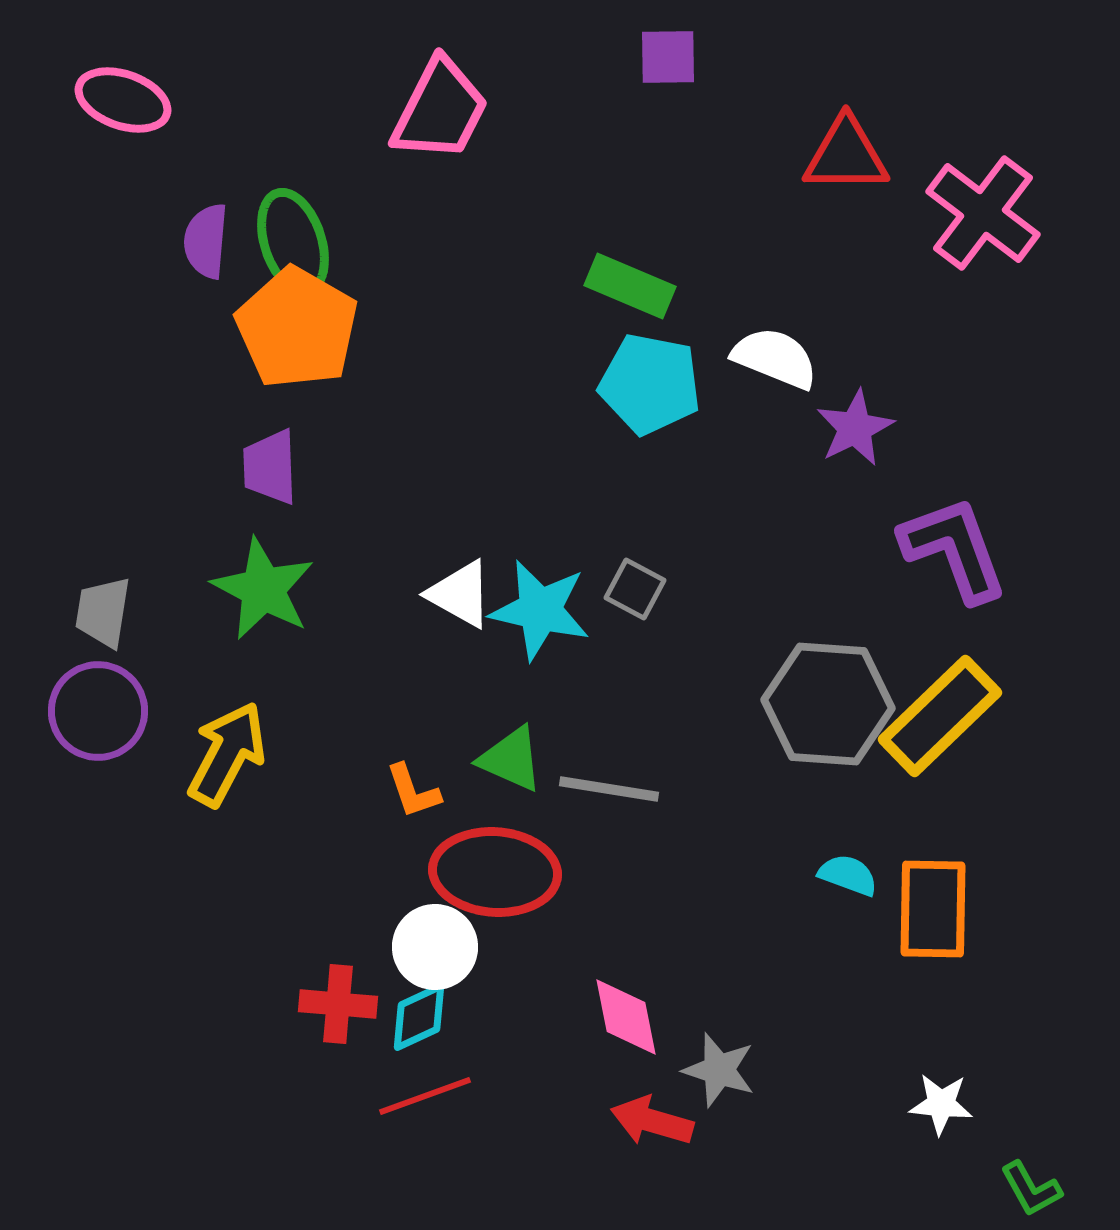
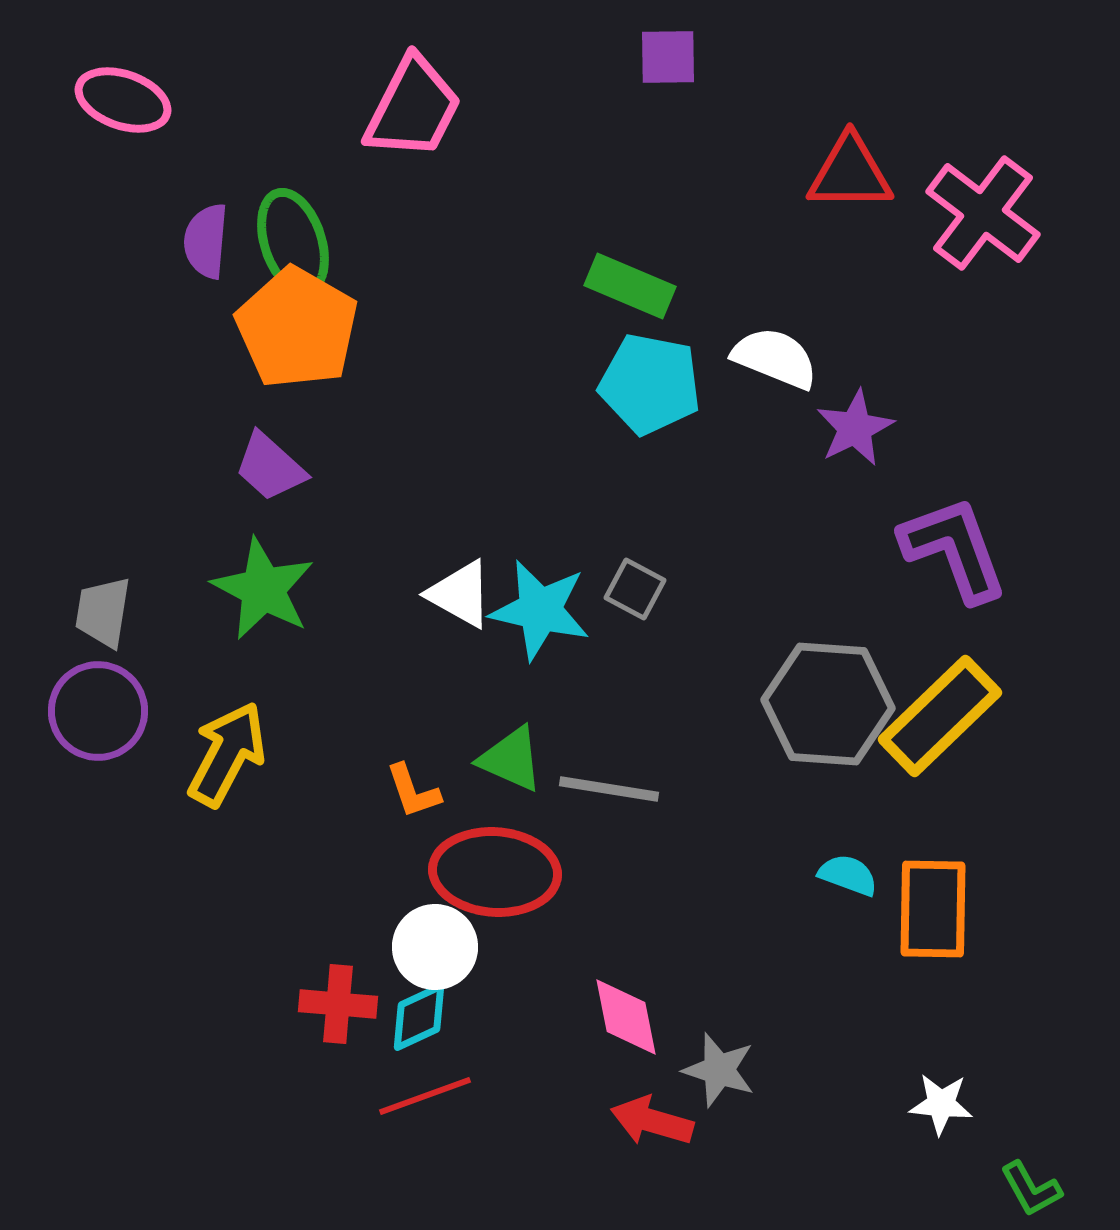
pink trapezoid: moved 27 px left, 2 px up
red triangle: moved 4 px right, 18 px down
purple trapezoid: rotated 46 degrees counterclockwise
